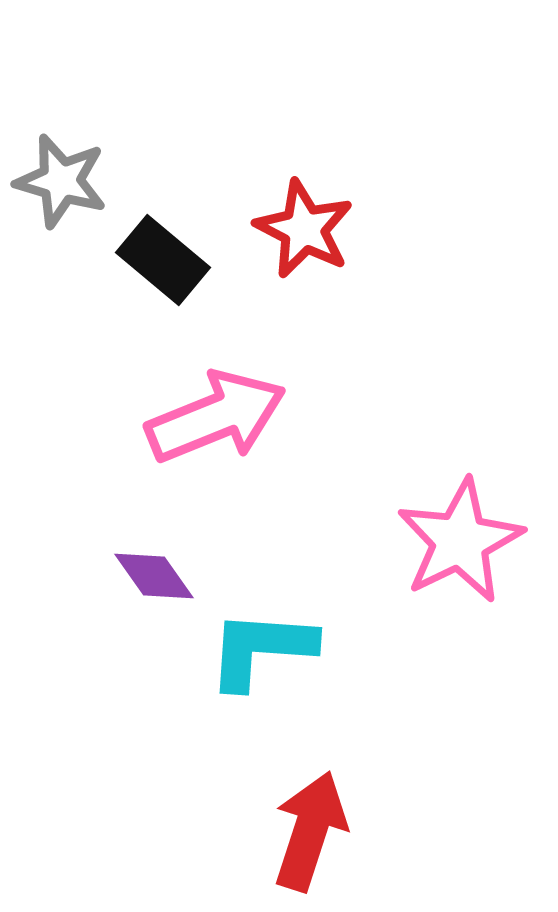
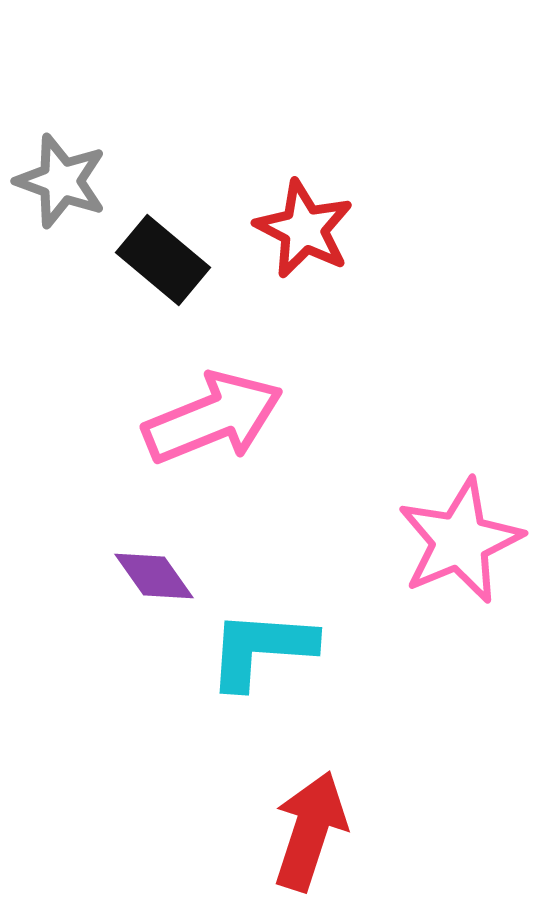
gray star: rotated 4 degrees clockwise
pink arrow: moved 3 px left, 1 px down
pink star: rotated 3 degrees clockwise
